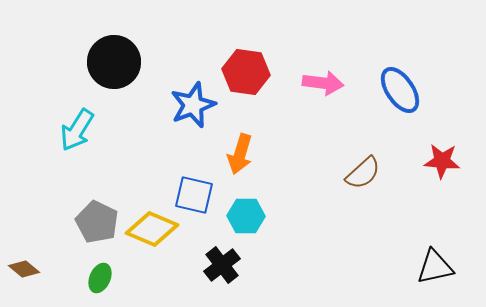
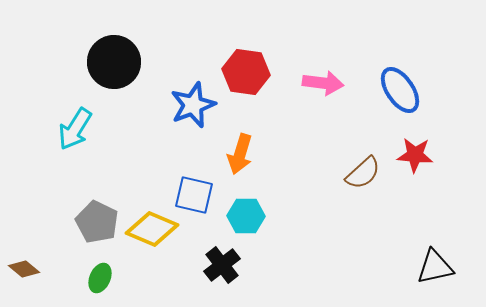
cyan arrow: moved 2 px left, 1 px up
red star: moved 27 px left, 6 px up
